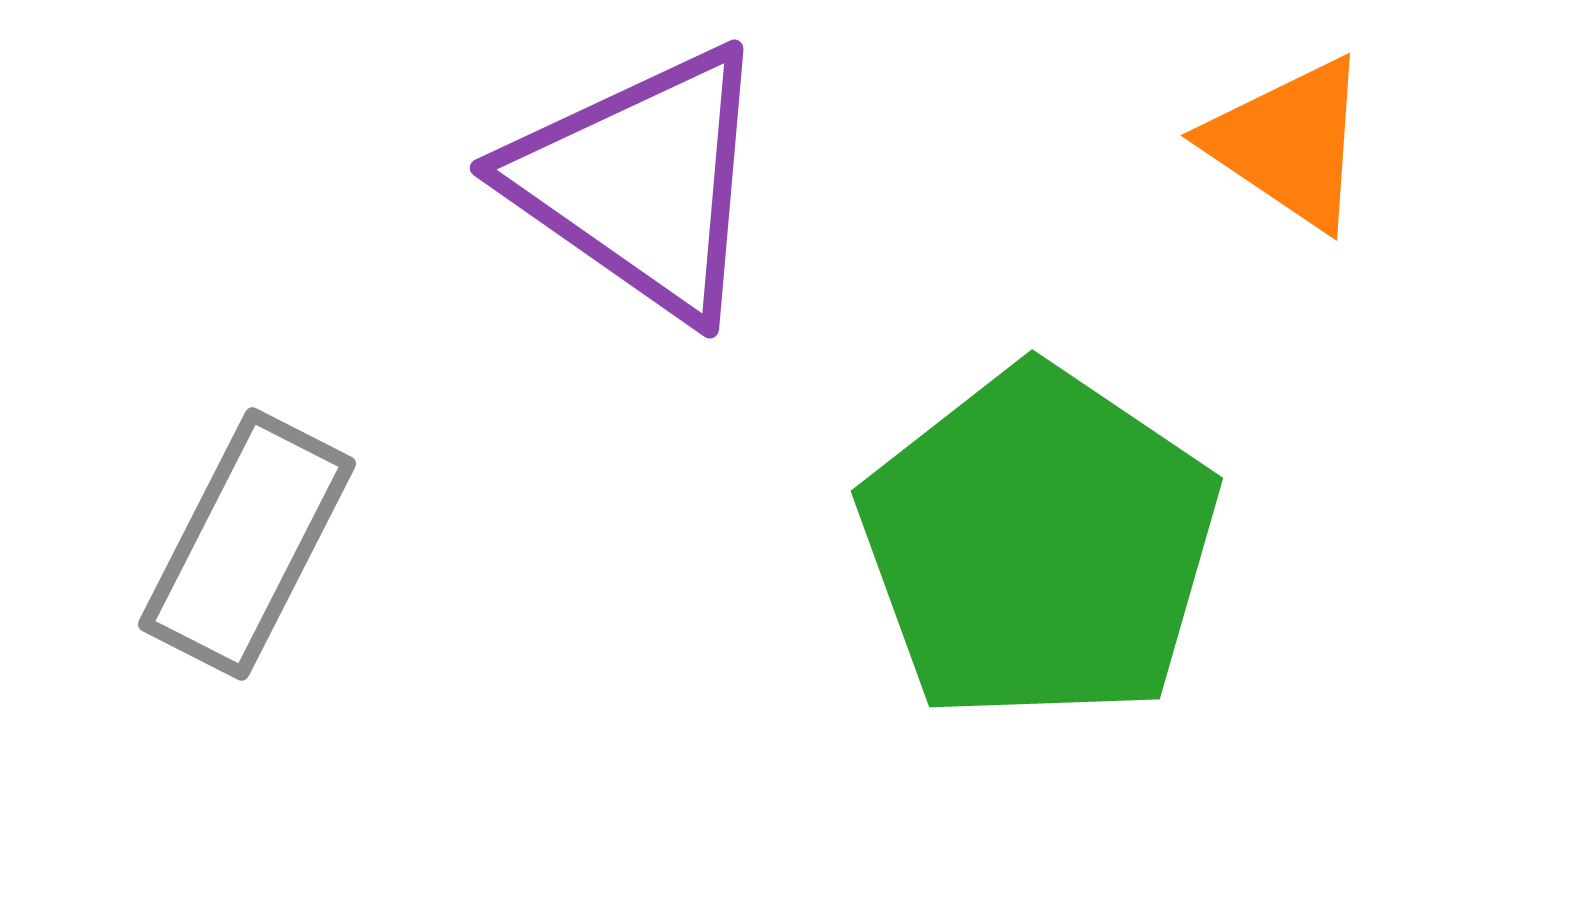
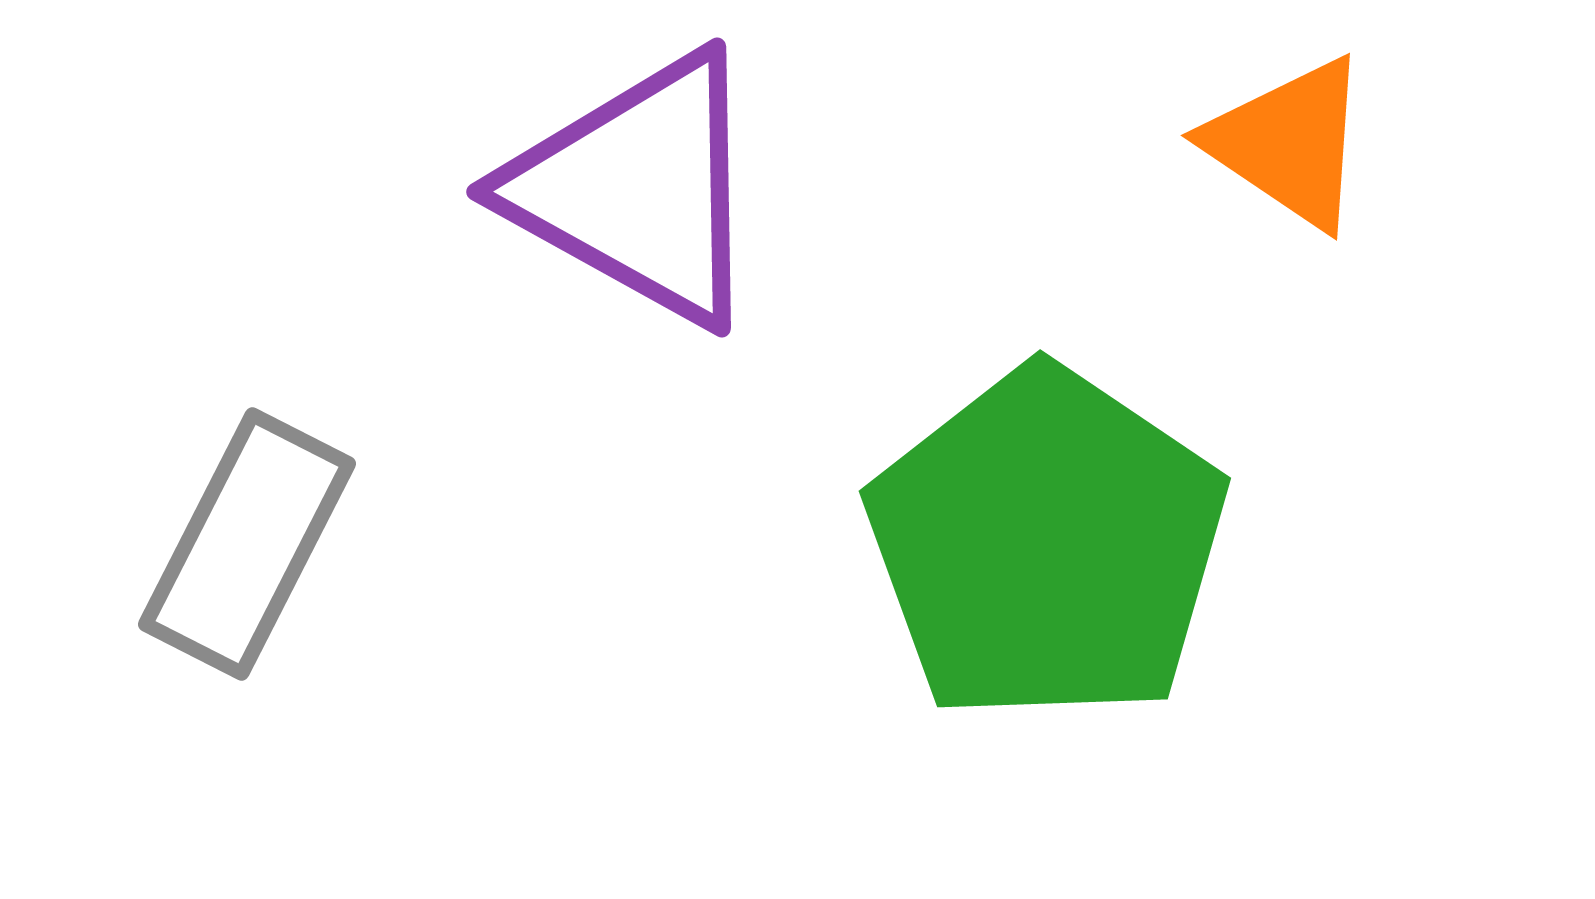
purple triangle: moved 3 px left, 7 px down; rotated 6 degrees counterclockwise
green pentagon: moved 8 px right
